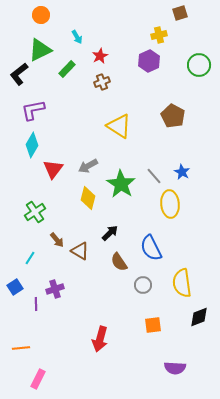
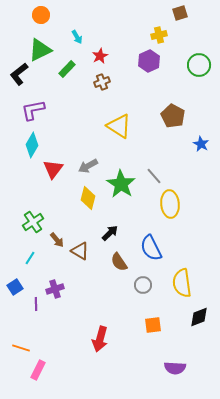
blue star: moved 19 px right, 28 px up
green cross: moved 2 px left, 10 px down
orange line: rotated 24 degrees clockwise
pink rectangle: moved 9 px up
